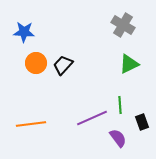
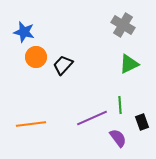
blue star: rotated 10 degrees clockwise
orange circle: moved 6 px up
